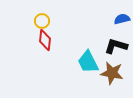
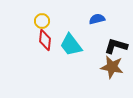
blue semicircle: moved 25 px left
cyan trapezoid: moved 17 px left, 17 px up; rotated 10 degrees counterclockwise
brown star: moved 6 px up
